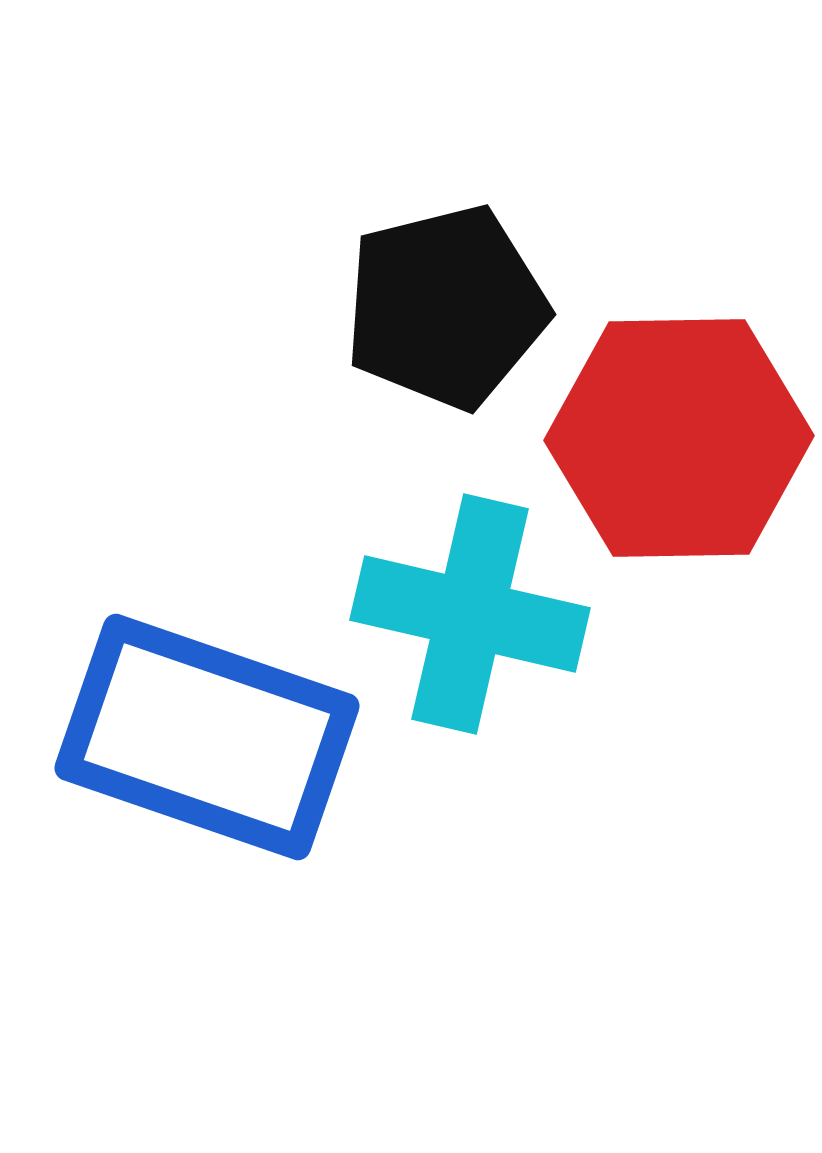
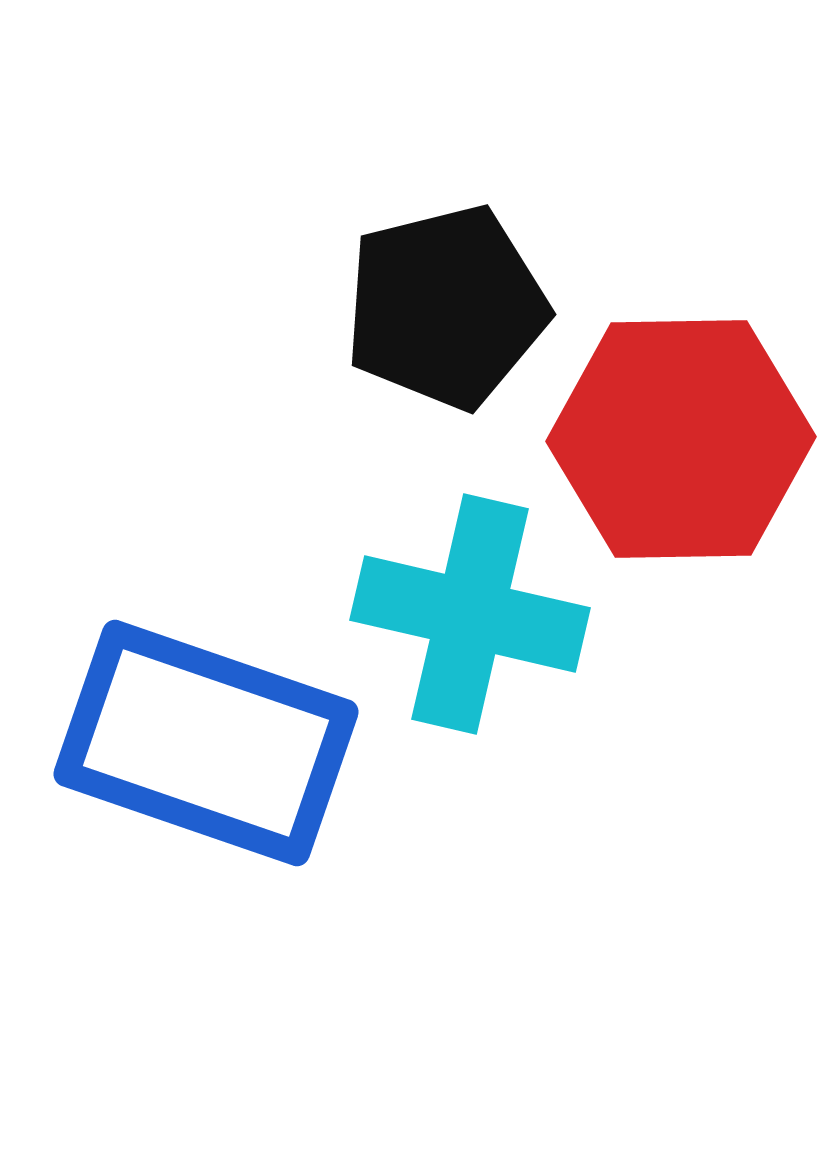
red hexagon: moved 2 px right, 1 px down
blue rectangle: moved 1 px left, 6 px down
